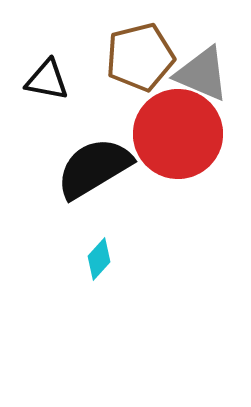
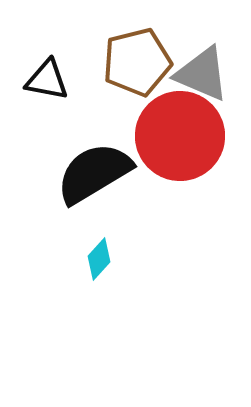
brown pentagon: moved 3 px left, 5 px down
red circle: moved 2 px right, 2 px down
black semicircle: moved 5 px down
